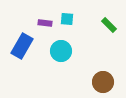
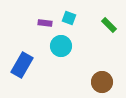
cyan square: moved 2 px right, 1 px up; rotated 16 degrees clockwise
blue rectangle: moved 19 px down
cyan circle: moved 5 px up
brown circle: moved 1 px left
